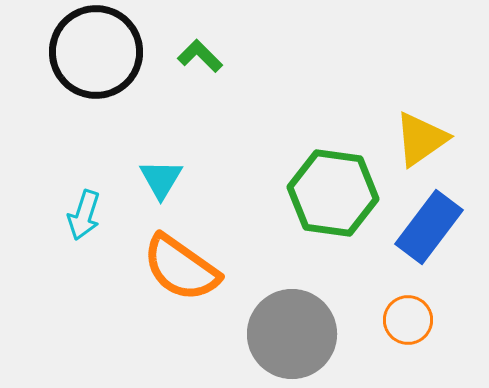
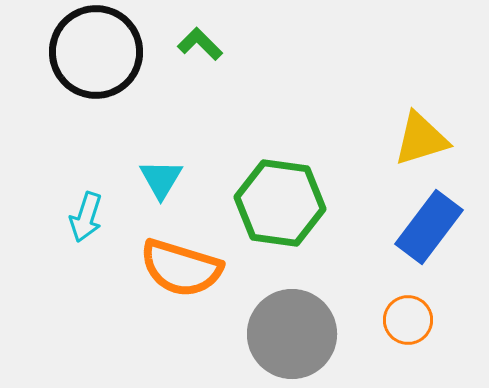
green L-shape: moved 12 px up
yellow triangle: rotated 18 degrees clockwise
green hexagon: moved 53 px left, 10 px down
cyan arrow: moved 2 px right, 2 px down
orange semicircle: rotated 18 degrees counterclockwise
